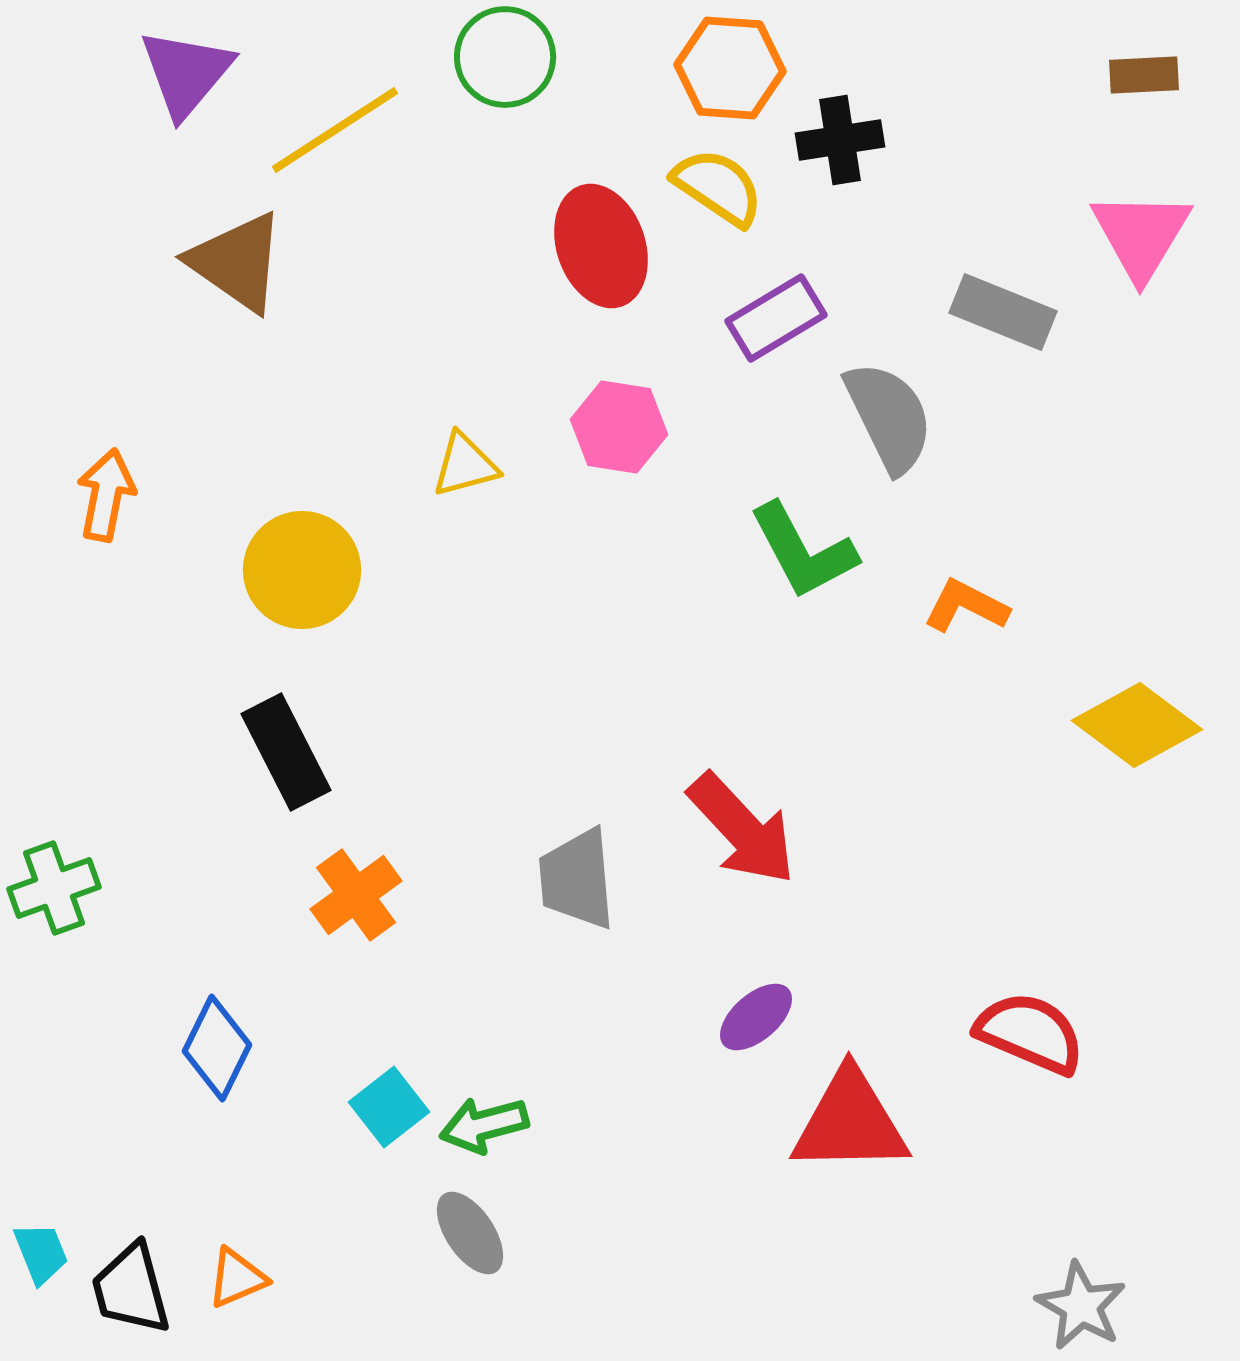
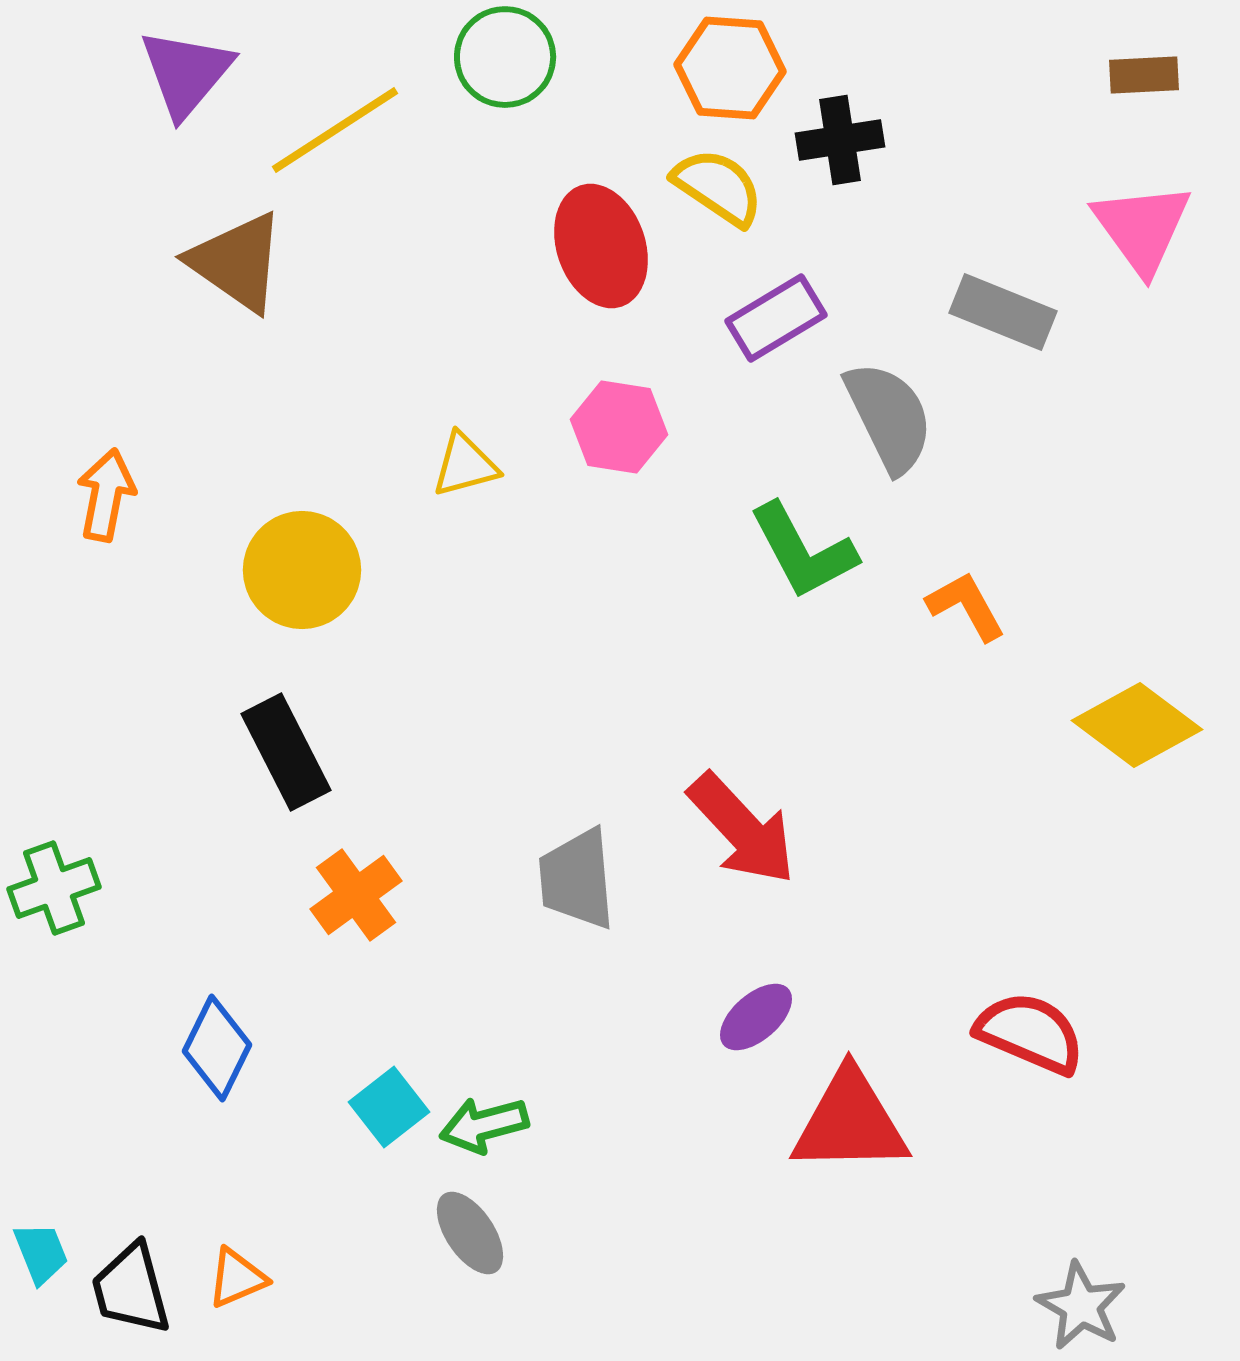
pink triangle: moved 1 px right, 7 px up; rotated 7 degrees counterclockwise
orange L-shape: rotated 34 degrees clockwise
